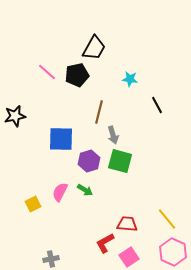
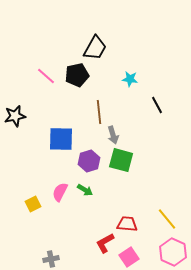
black trapezoid: moved 1 px right
pink line: moved 1 px left, 4 px down
brown line: rotated 20 degrees counterclockwise
green square: moved 1 px right, 1 px up
